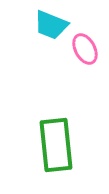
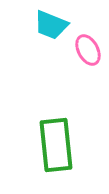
pink ellipse: moved 3 px right, 1 px down
